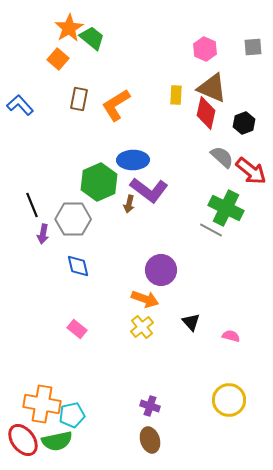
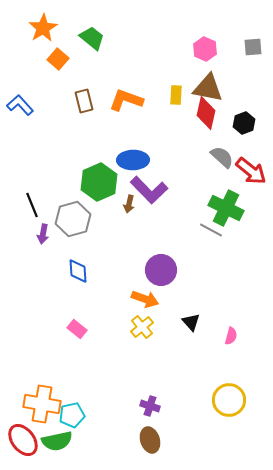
orange star: moved 26 px left
brown triangle: moved 4 px left; rotated 12 degrees counterclockwise
brown rectangle: moved 5 px right, 2 px down; rotated 25 degrees counterclockwise
orange L-shape: moved 10 px right, 5 px up; rotated 52 degrees clockwise
purple L-shape: rotated 9 degrees clockwise
gray hexagon: rotated 16 degrees counterclockwise
blue diamond: moved 5 px down; rotated 10 degrees clockwise
pink semicircle: rotated 90 degrees clockwise
